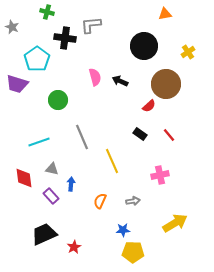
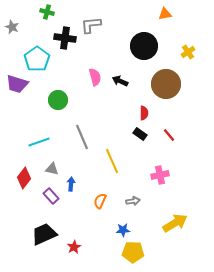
red semicircle: moved 5 px left, 7 px down; rotated 48 degrees counterclockwise
red diamond: rotated 45 degrees clockwise
